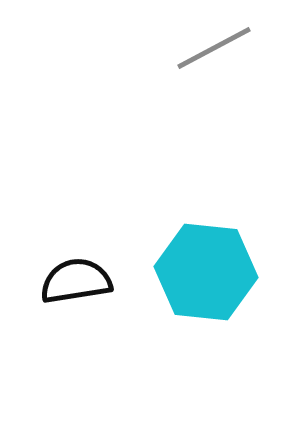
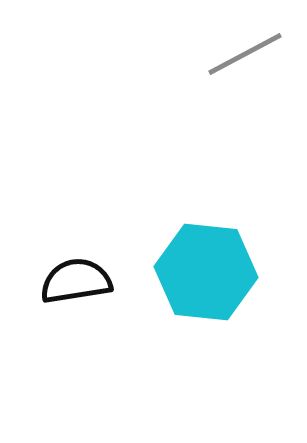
gray line: moved 31 px right, 6 px down
